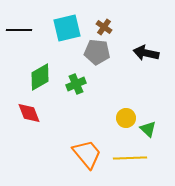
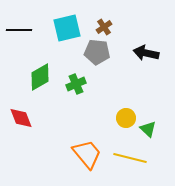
brown cross: rotated 21 degrees clockwise
red diamond: moved 8 px left, 5 px down
yellow line: rotated 16 degrees clockwise
